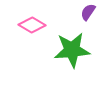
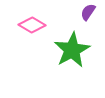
green star: rotated 24 degrees counterclockwise
